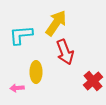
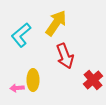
cyan L-shape: rotated 35 degrees counterclockwise
red arrow: moved 4 px down
yellow ellipse: moved 3 px left, 8 px down
red cross: moved 1 px up
